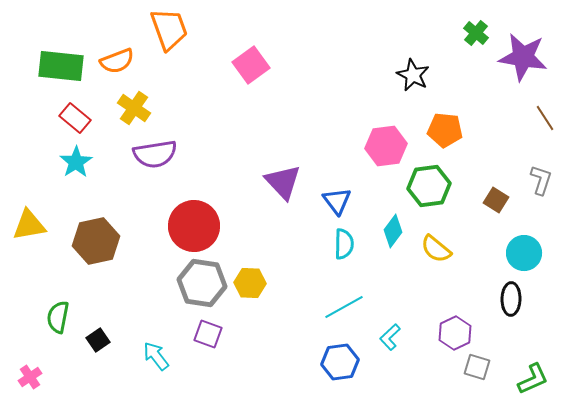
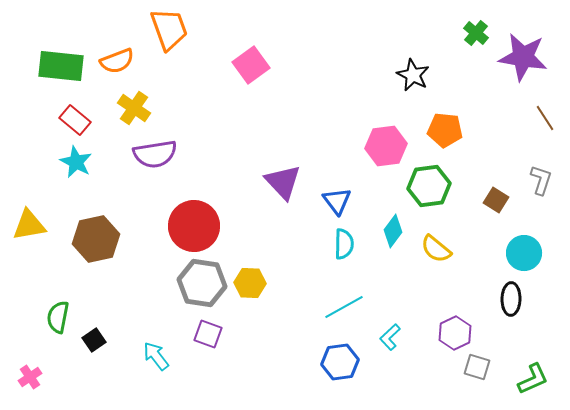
red rectangle: moved 2 px down
cyan star: rotated 12 degrees counterclockwise
brown hexagon: moved 2 px up
black square: moved 4 px left
